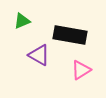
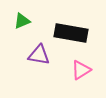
black rectangle: moved 1 px right, 2 px up
purple triangle: rotated 20 degrees counterclockwise
